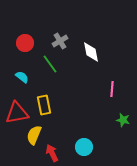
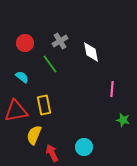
red triangle: moved 1 px left, 2 px up
